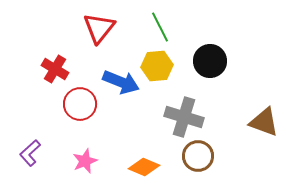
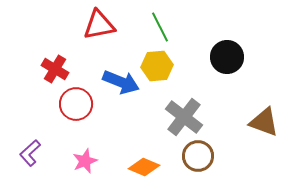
red triangle: moved 3 px up; rotated 40 degrees clockwise
black circle: moved 17 px right, 4 px up
red circle: moved 4 px left
gray cross: rotated 21 degrees clockwise
